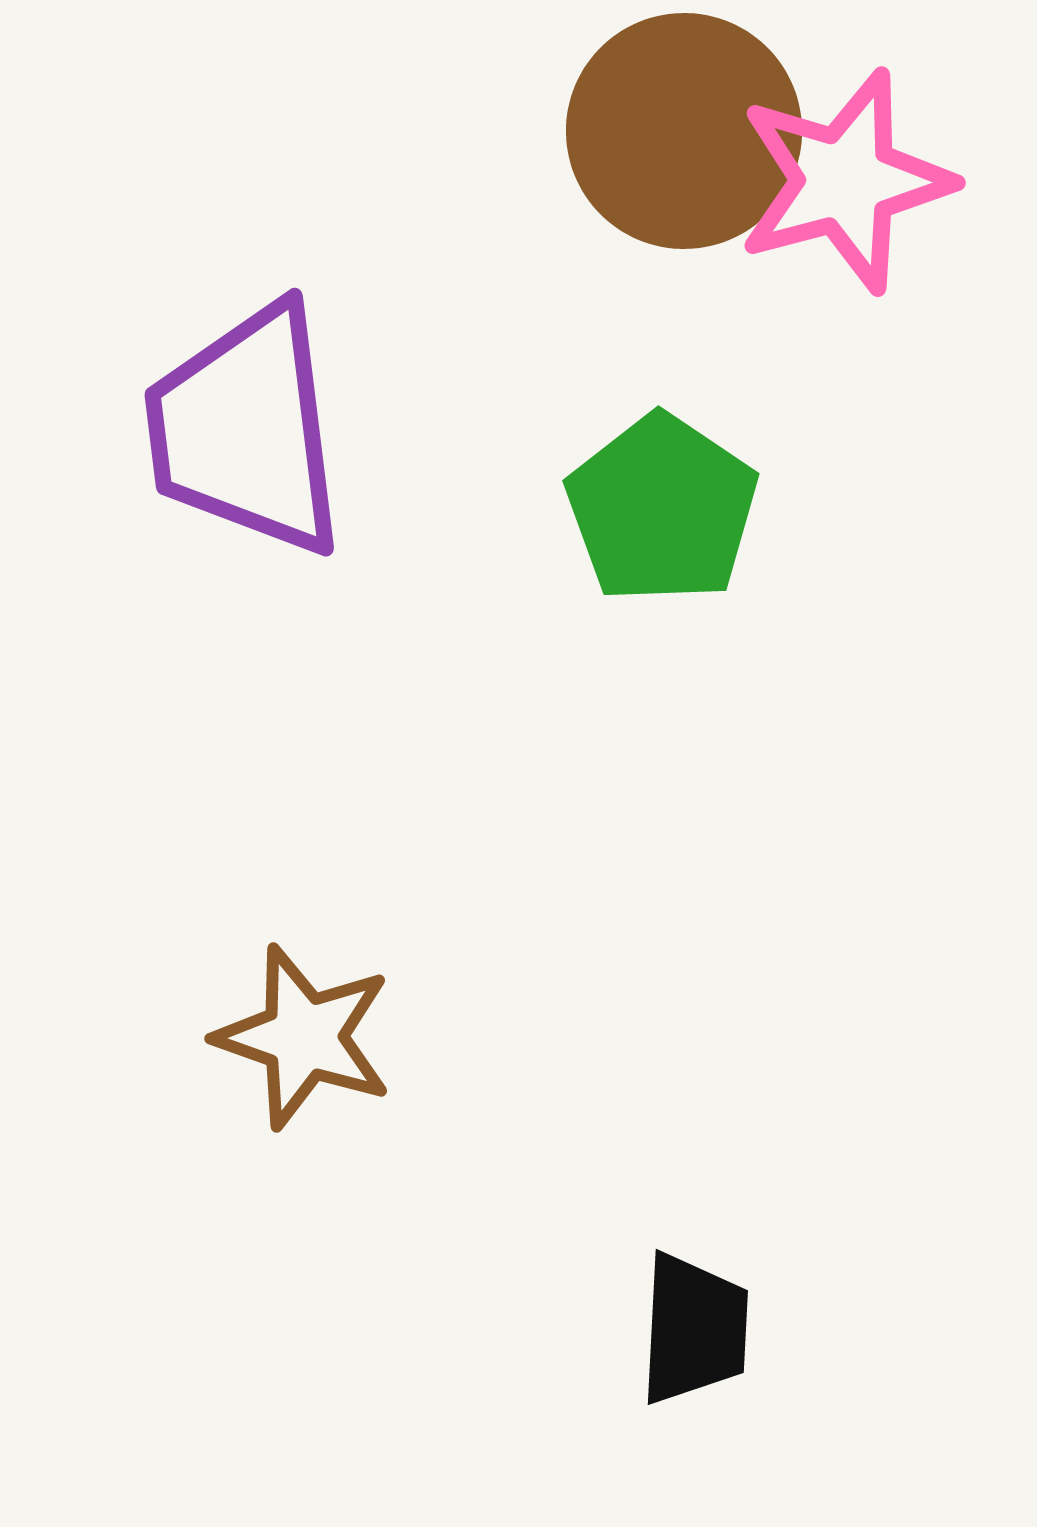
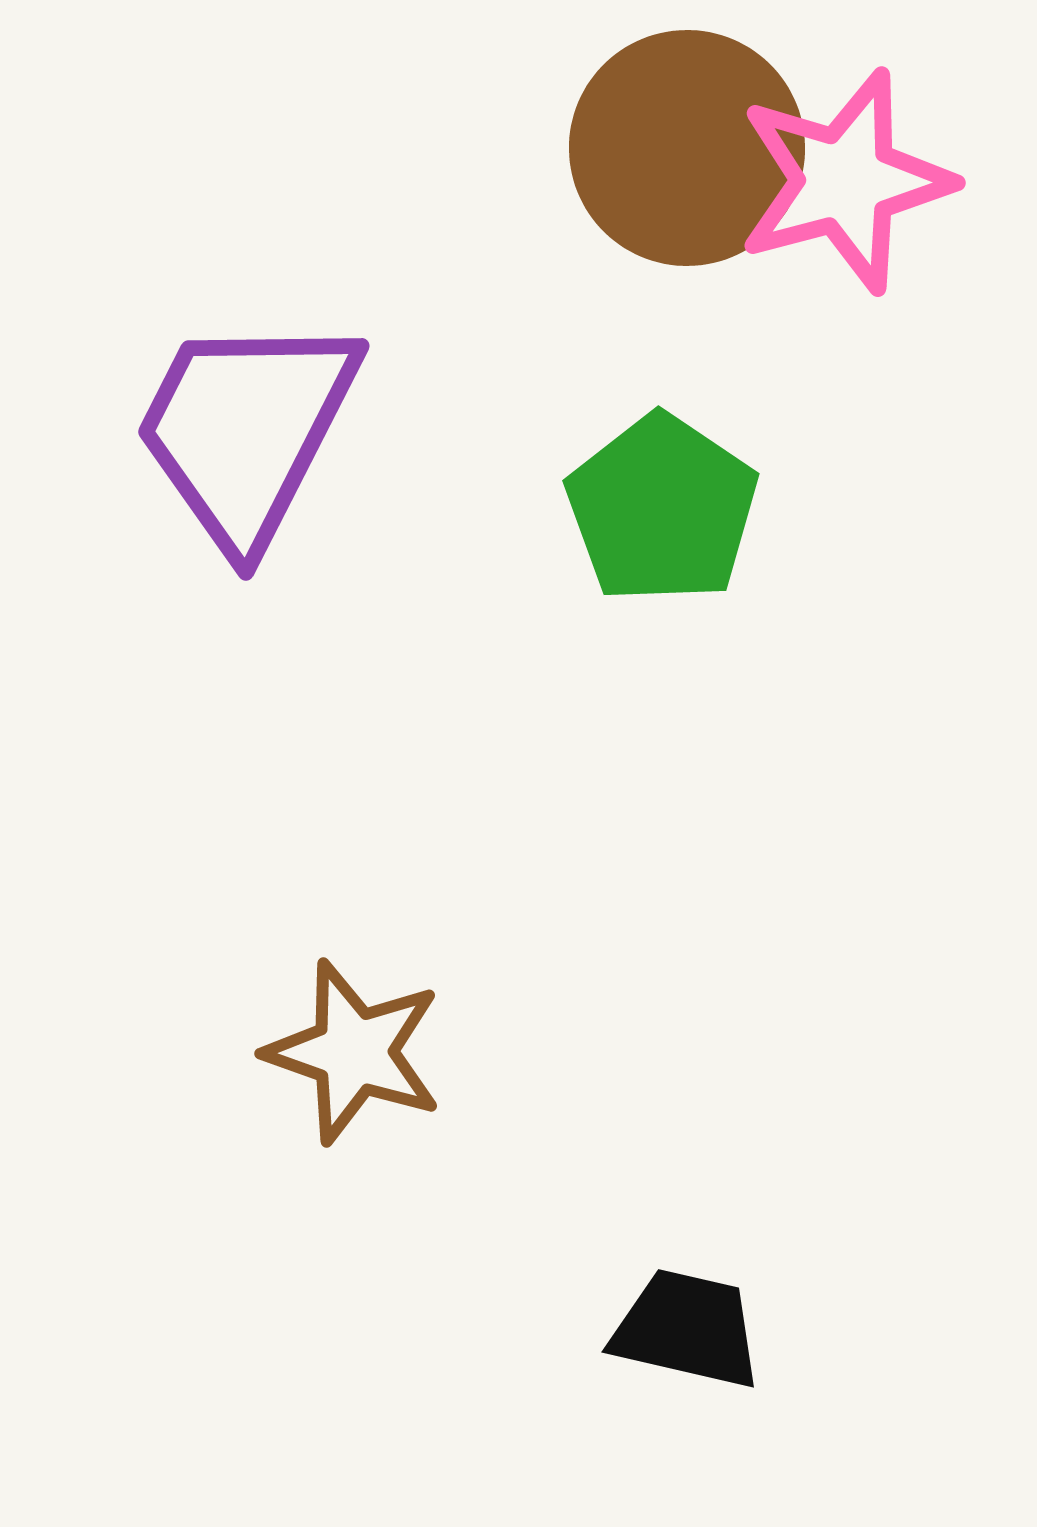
brown circle: moved 3 px right, 17 px down
purple trapezoid: rotated 34 degrees clockwise
brown star: moved 50 px right, 15 px down
black trapezoid: moved 7 px left; rotated 80 degrees counterclockwise
